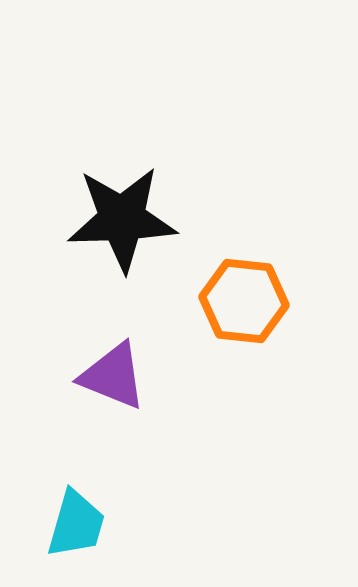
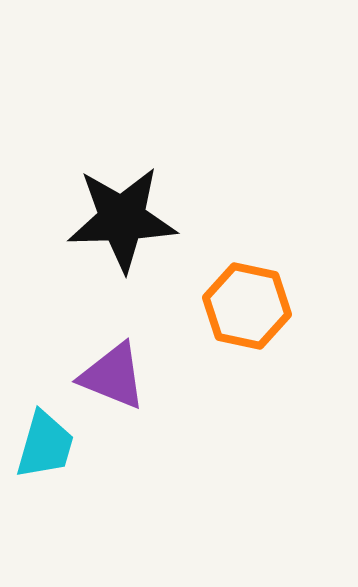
orange hexagon: moved 3 px right, 5 px down; rotated 6 degrees clockwise
cyan trapezoid: moved 31 px left, 79 px up
